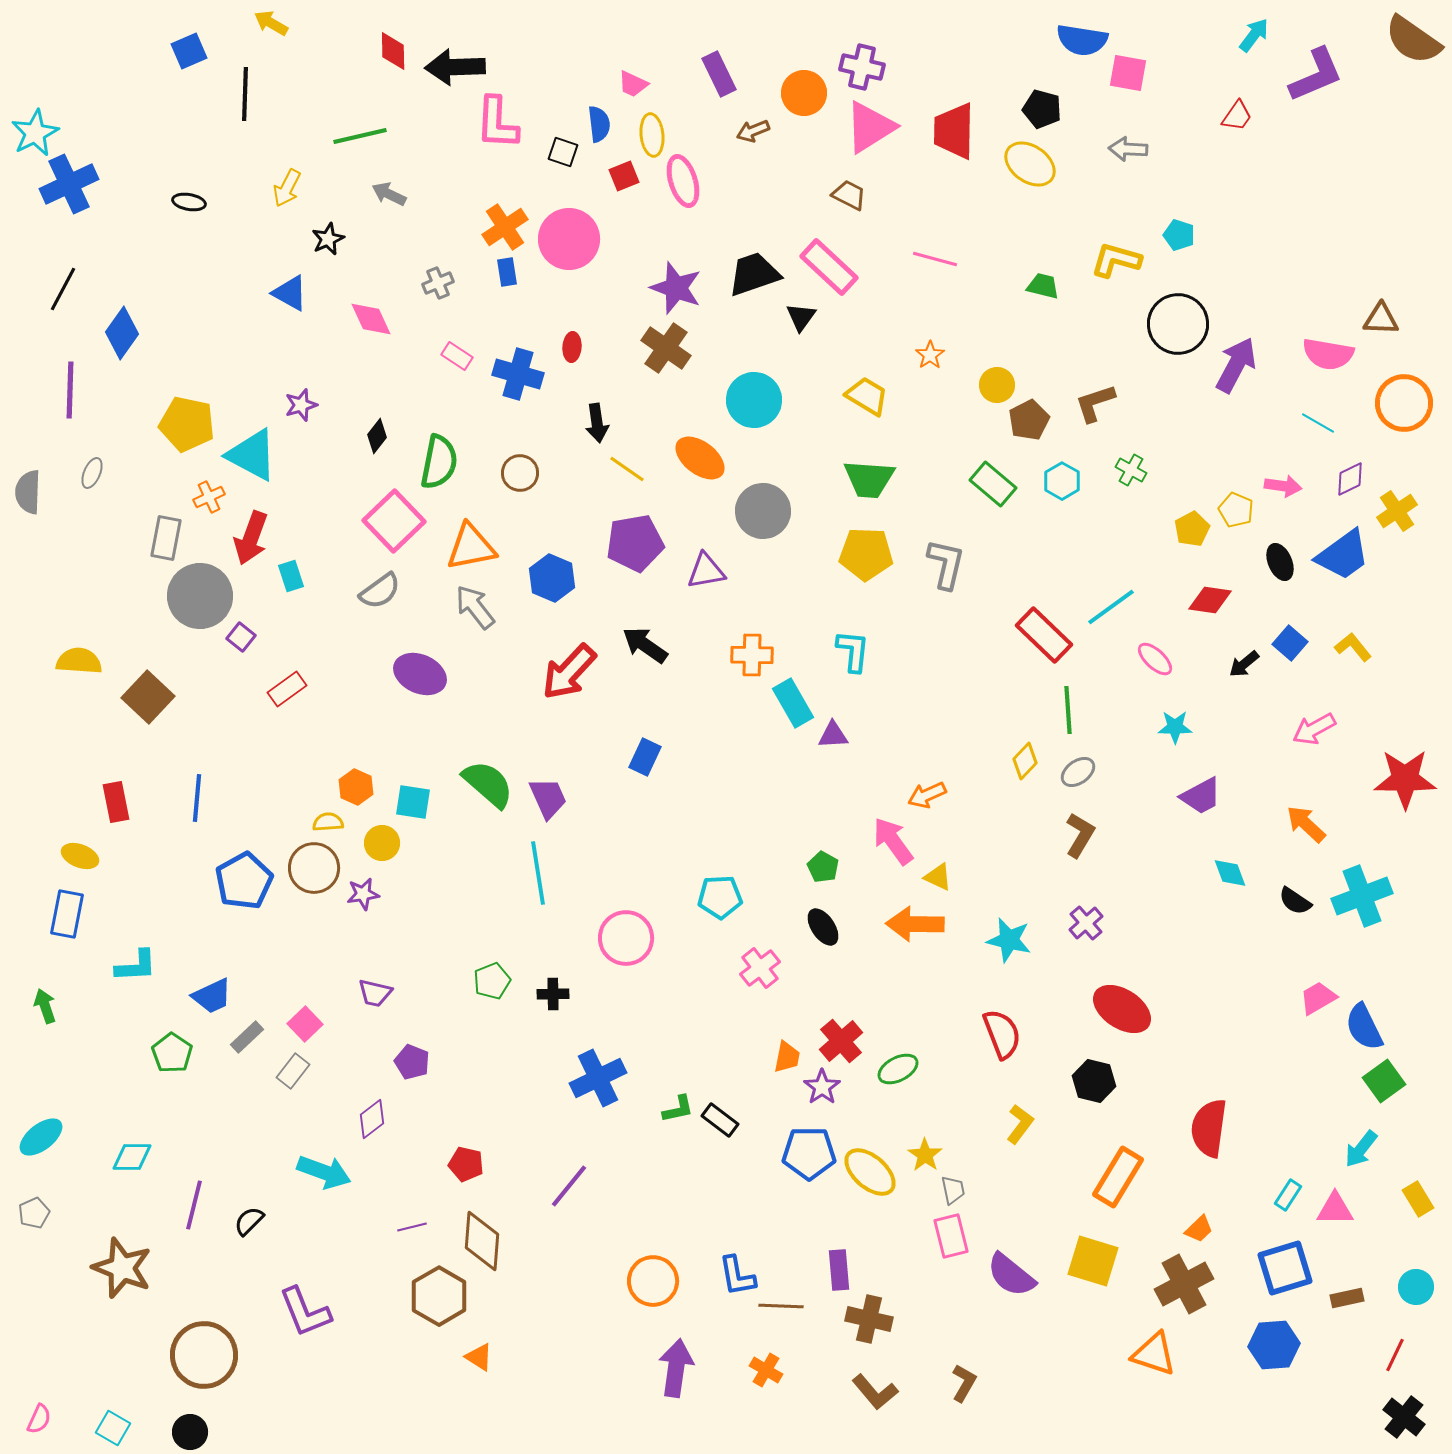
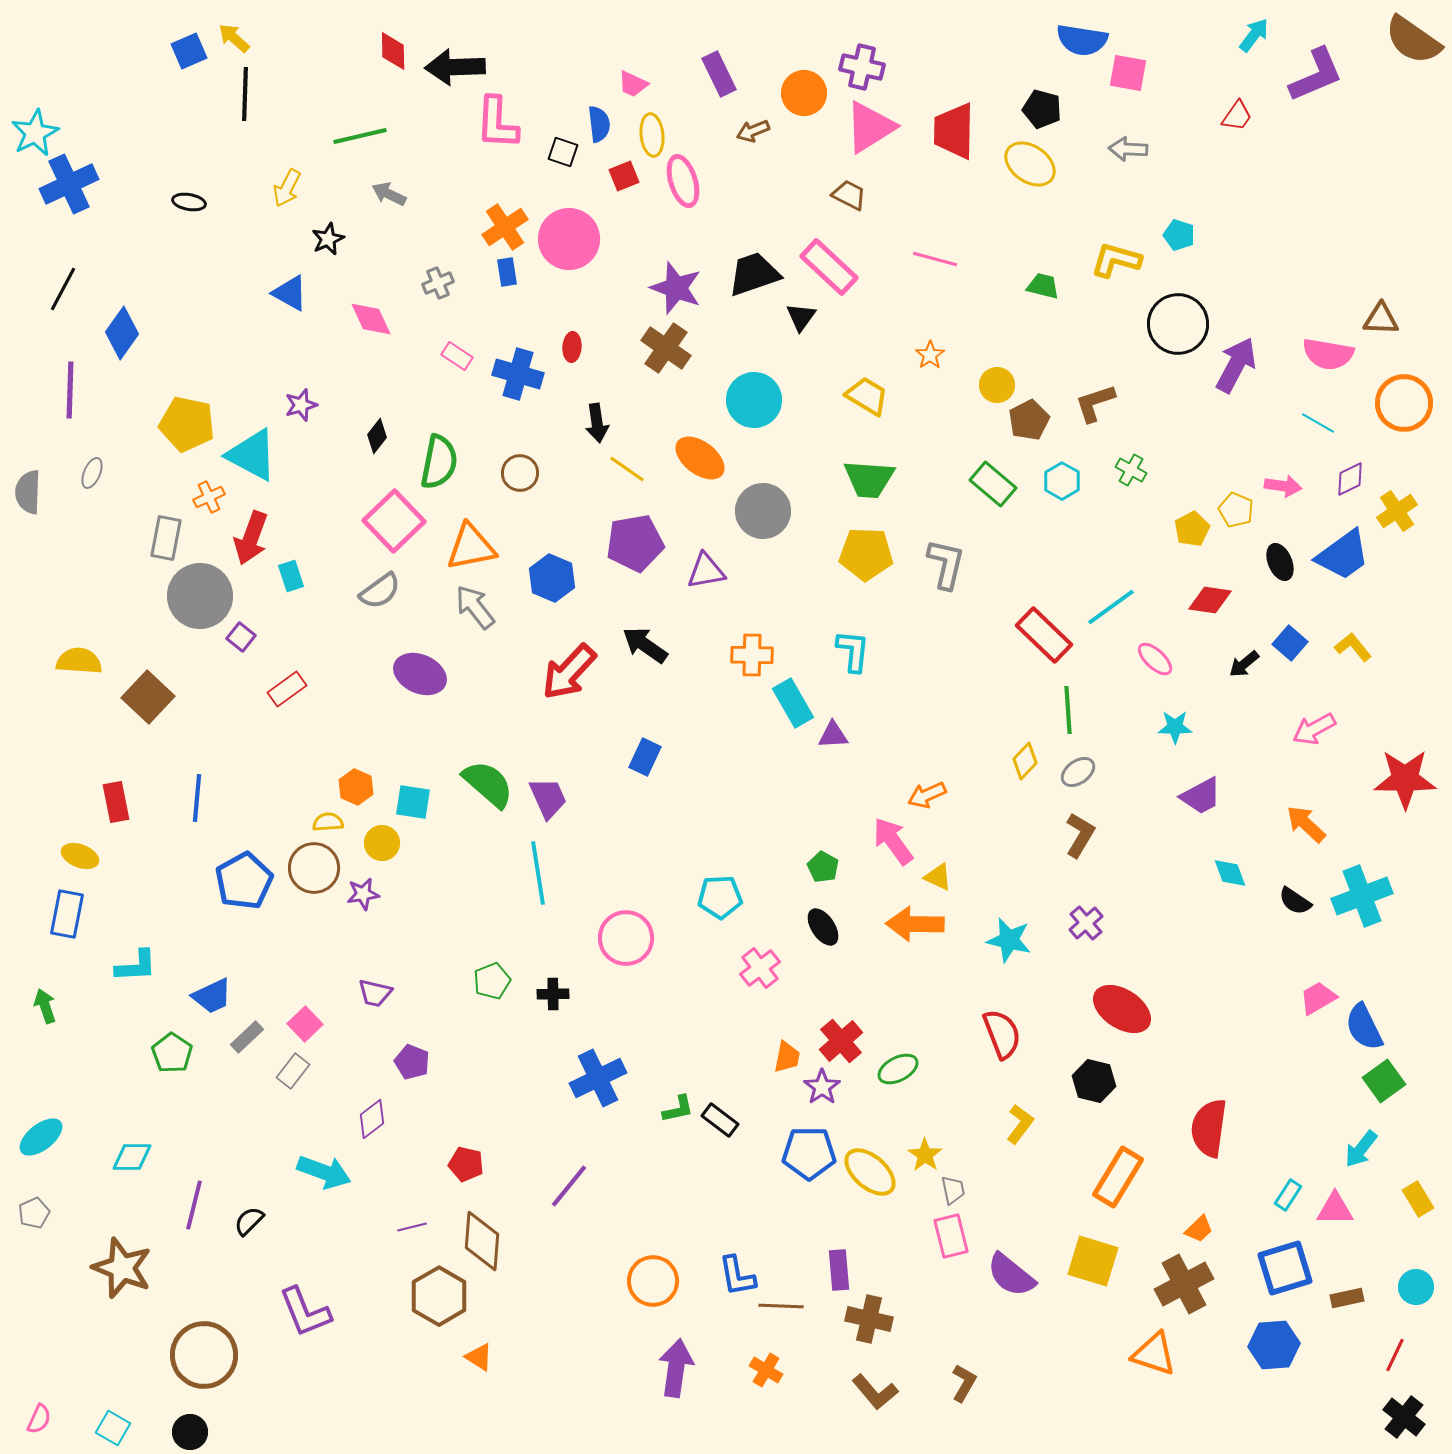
yellow arrow at (271, 23): moved 37 px left, 15 px down; rotated 12 degrees clockwise
